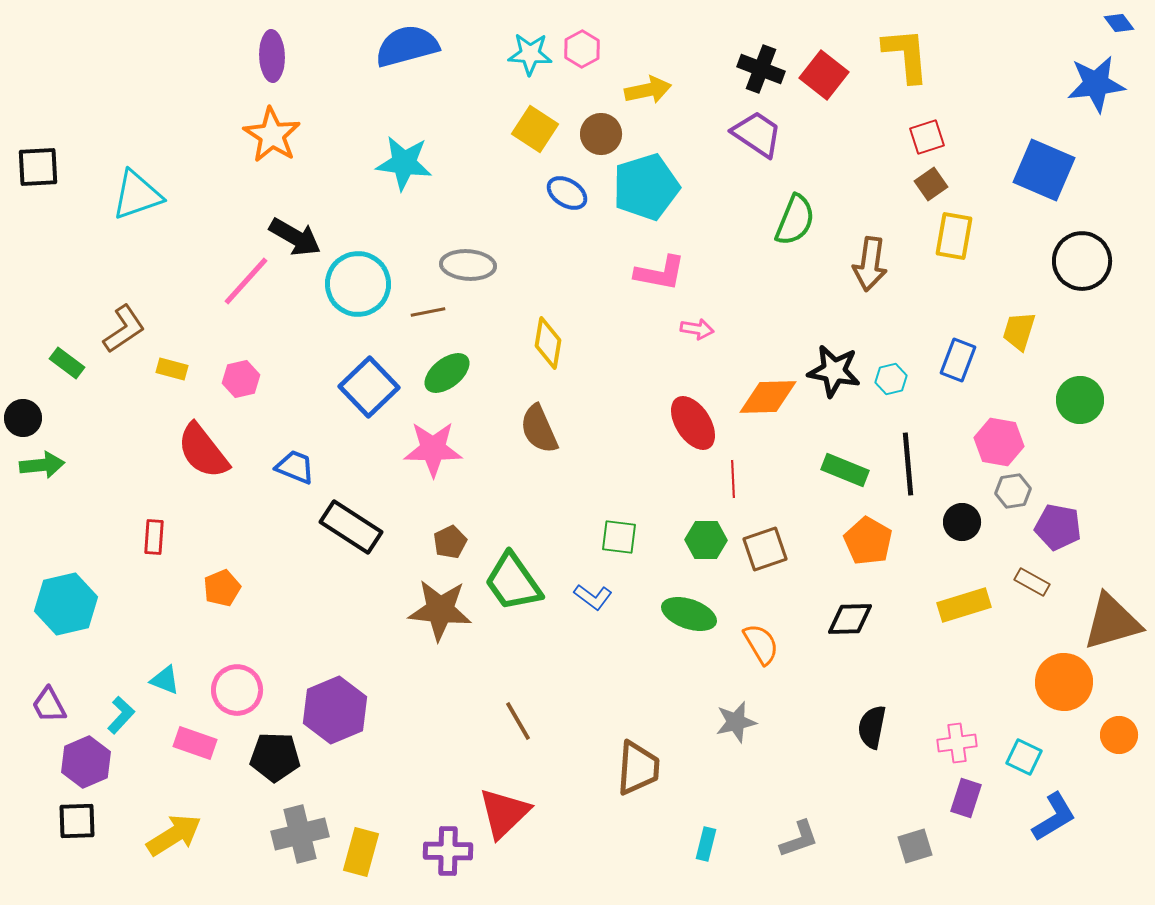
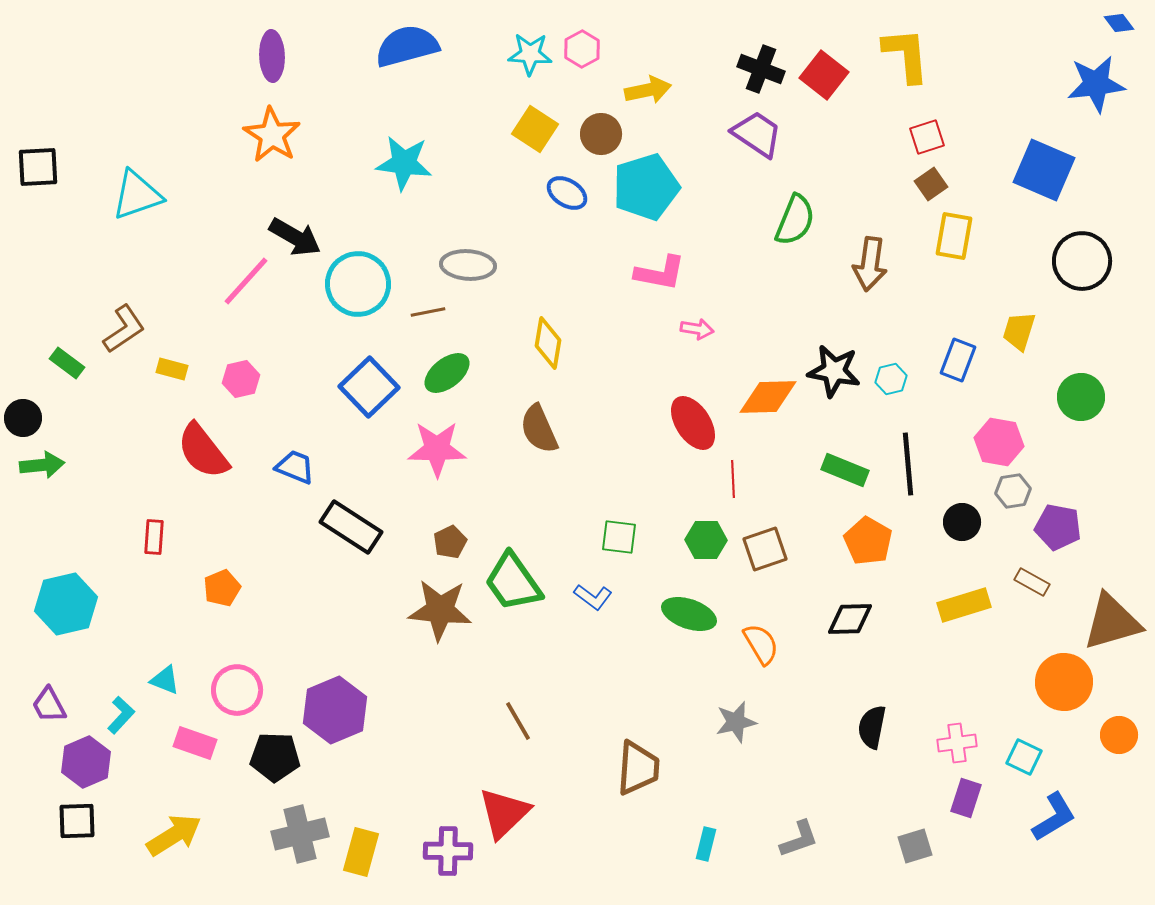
green circle at (1080, 400): moved 1 px right, 3 px up
pink star at (433, 449): moved 4 px right
